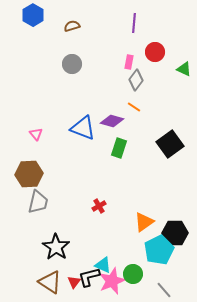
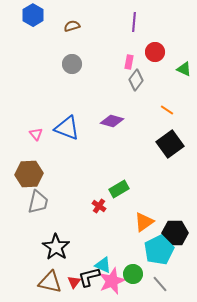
purple line: moved 1 px up
orange line: moved 33 px right, 3 px down
blue triangle: moved 16 px left
green rectangle: moved 41 px down; rotated 42 degrees clockwise
red cross: rotated 24 degrees counterclockwise
brown triangle: rotated 20 degrees counterclockwise
gray line: moved 4 px left, 6 px up
